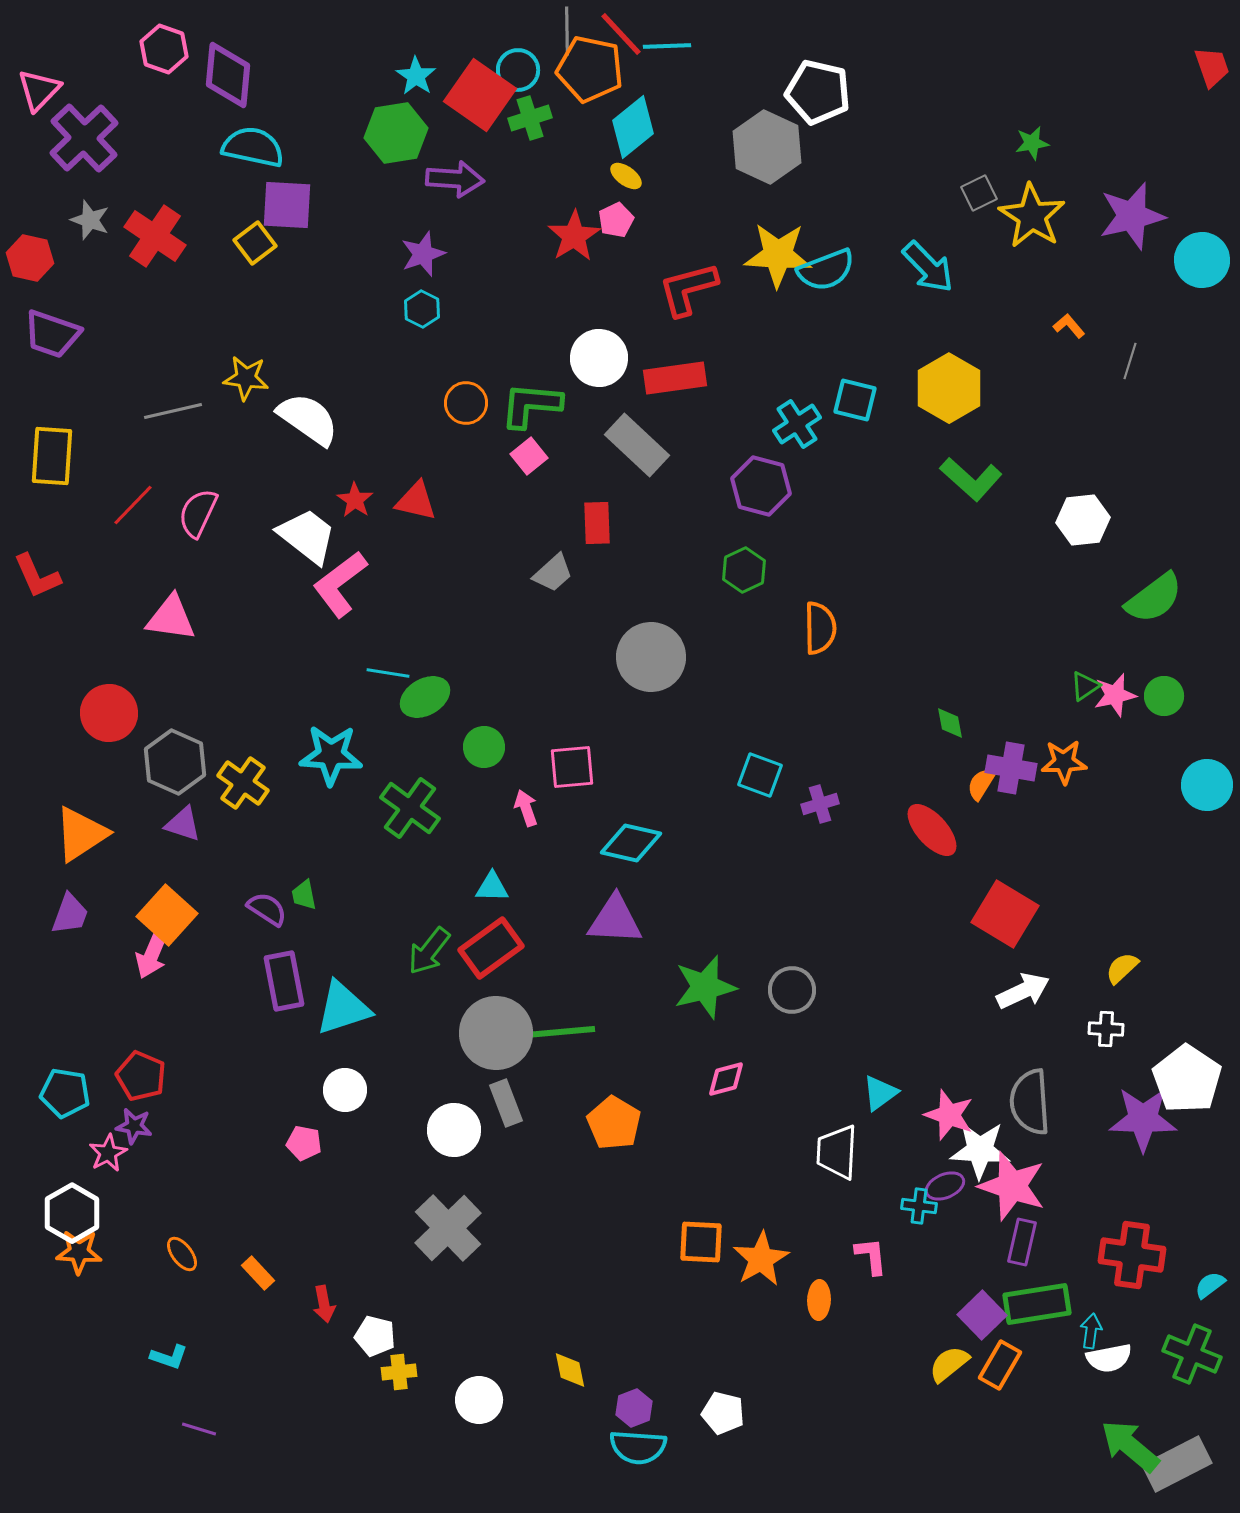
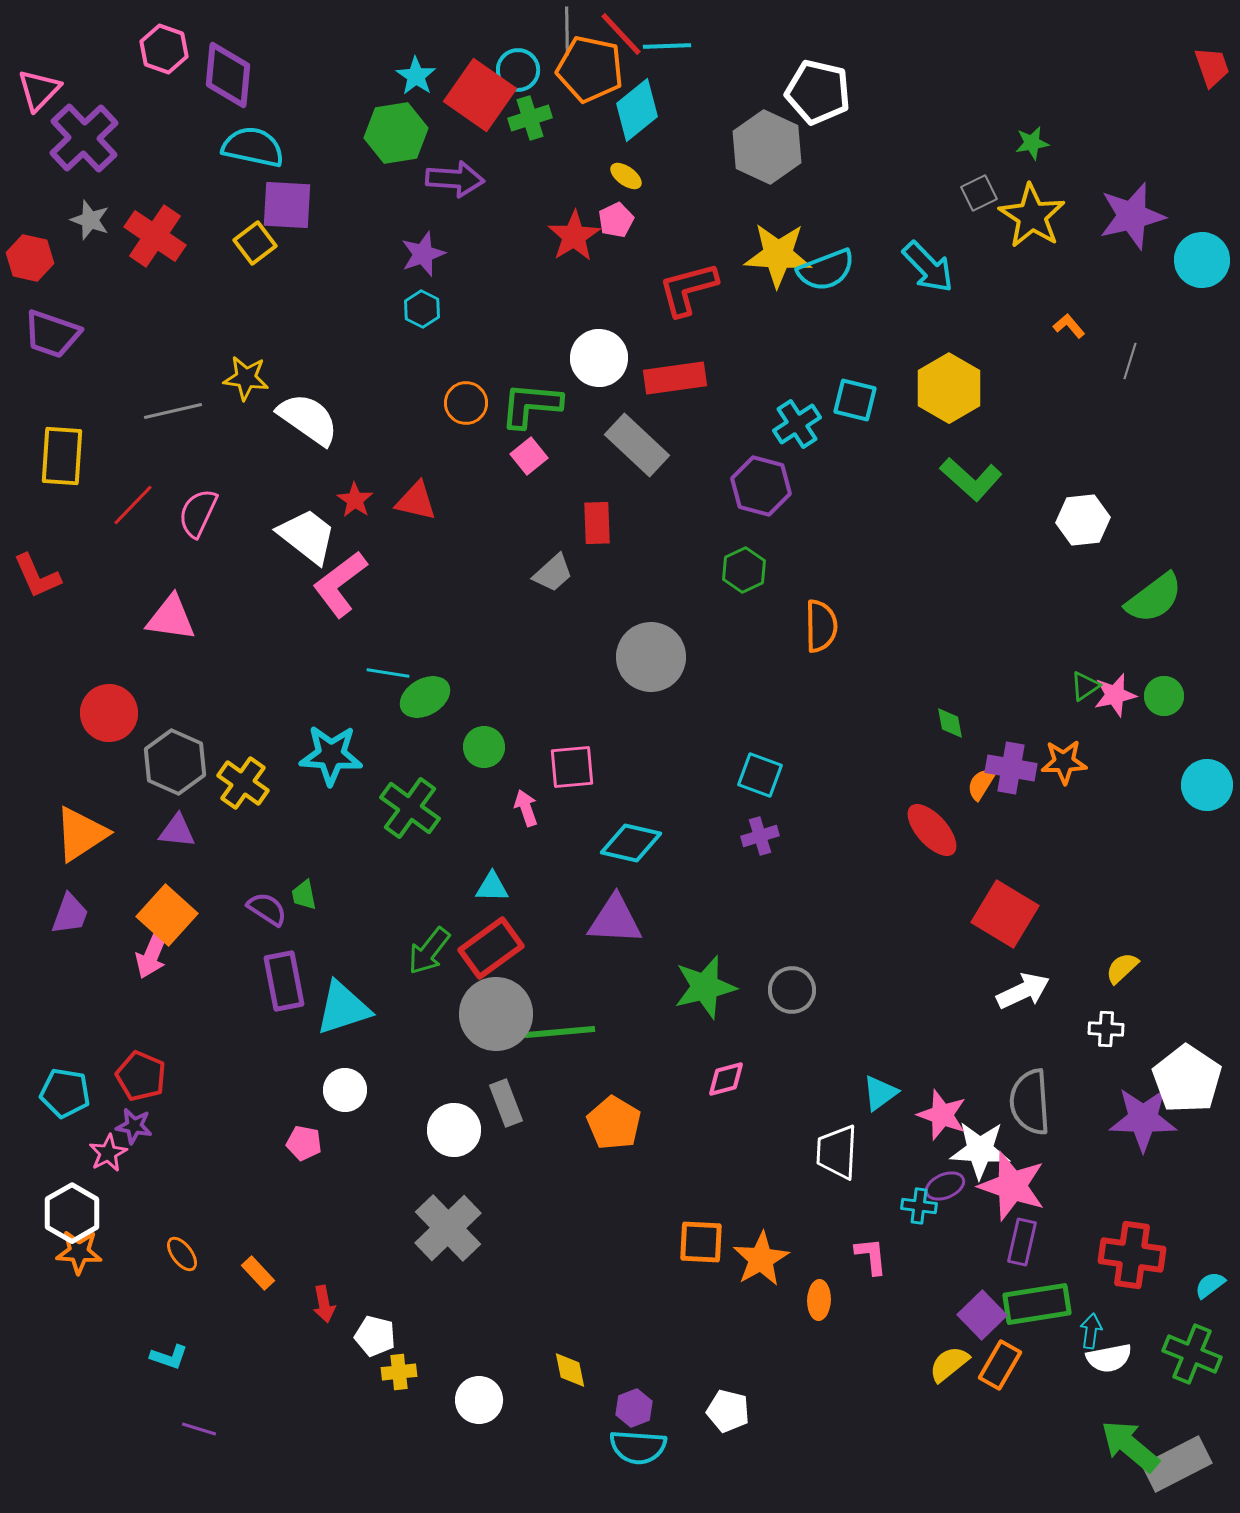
cyan diamond at (633, 127): moved 4 px right, 17 px up
yellow rectangle at (52, 456): moved 10 px right
orange semicircle at (820, 628): moved 1 px right, 2 px up
purple cross at (820, 804): moved 60 px left, 32 px down
purple triangle at (183, 824): moved 6 px left, 7 px down; rotated 12 degrees counterclockwise
gray circle at (496, 1033): moved 19 px up
pink star at (949, 1115): moved 7 px left
white pentagon at (723, 1413): moved 5 px right, 2 px up
